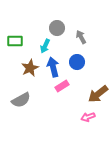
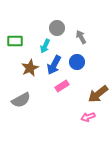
blue arrow: moved 1 px right, 2 px up; rotated 138 degrees counterclockwise
